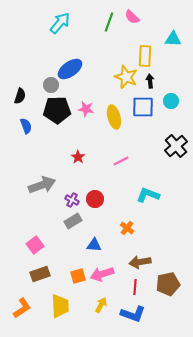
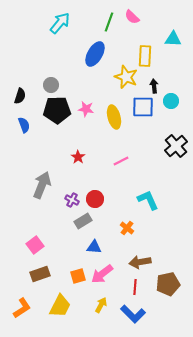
blue ellipse: moved 25 px right, 15 px up; rotated 25 degrees counterclockwise
black arrow: moved 4 px right, 5 px down
blue semicircle: moved 2 px left, 1 px up
gray arrow: rotated 48 degrees counterclockwise
cyan L-shape: moved 5 px down; rotated 45 degrees clockwise
gray rectangle: moved 10 px right
blue triangle: moved 2 px down
pink arrow: rotated 20 degrees counterclockwise
yellow trapezoid: rotated 30 degrees clockwise
blue L-shape: rotated 25 degrees clockwise
